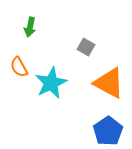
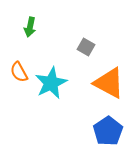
orange semicircle: moved 5 px down
